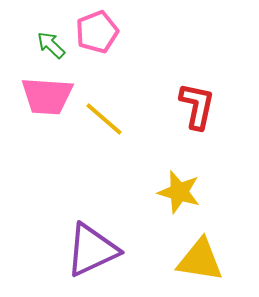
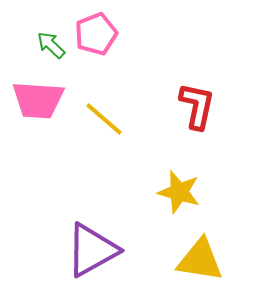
pink pentagon: moved 1 px left, 2 px down
pink trapezoid: moved 9 px left, 4 px down
purple triangle: rotated 4 degrees counterclockwise
